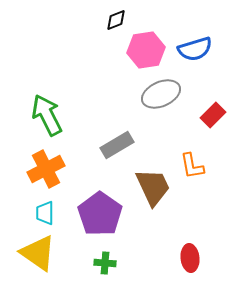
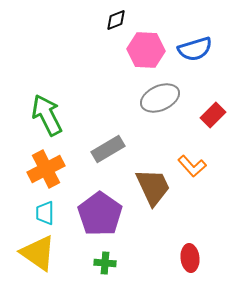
pink hexagon: rotated 12 degrees clockwise
gray ellipse: moved 1 px left, 4 px down
gray rectangle: moved 9 px left, 4 px down
orange L-shape: rotated 32 degrees counterclockwise
